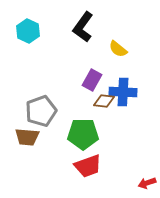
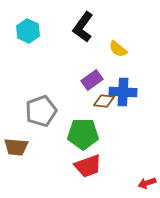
purple rectangle: rotated 25 degrees clockwise
brown trapezoid: moved 11 px left, 10 px down
